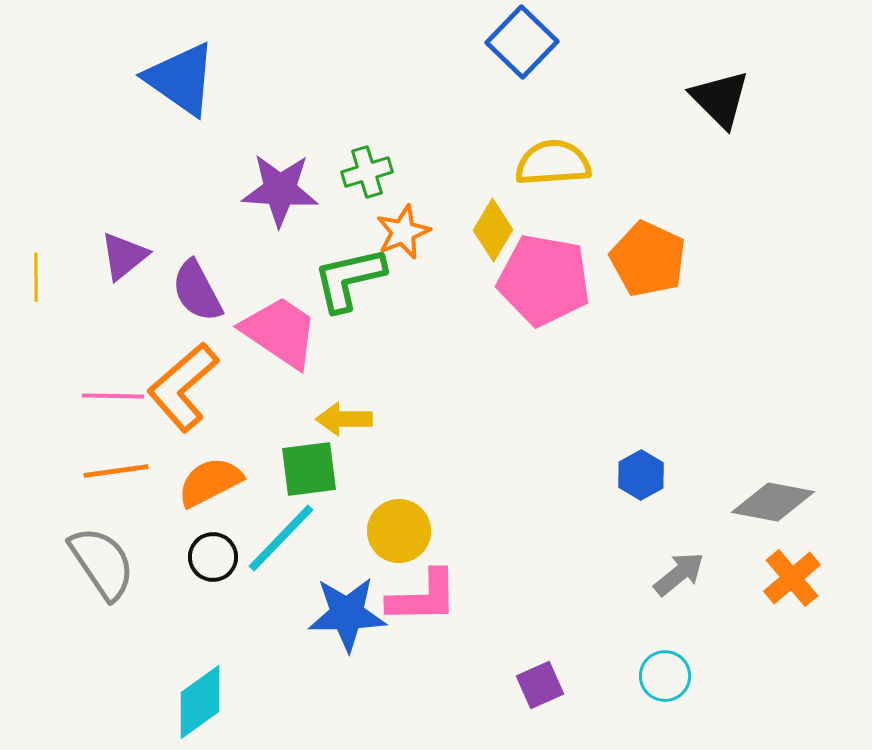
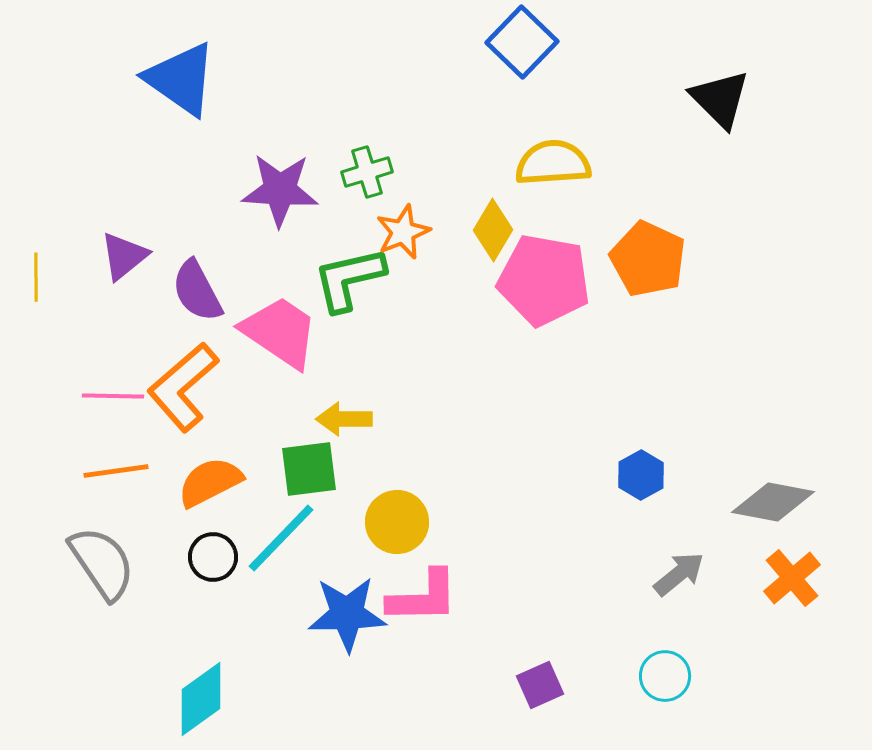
yellow circle: moved 2 px left, 9 px up
cyan diamond: moved 1 px right, 3 px up
